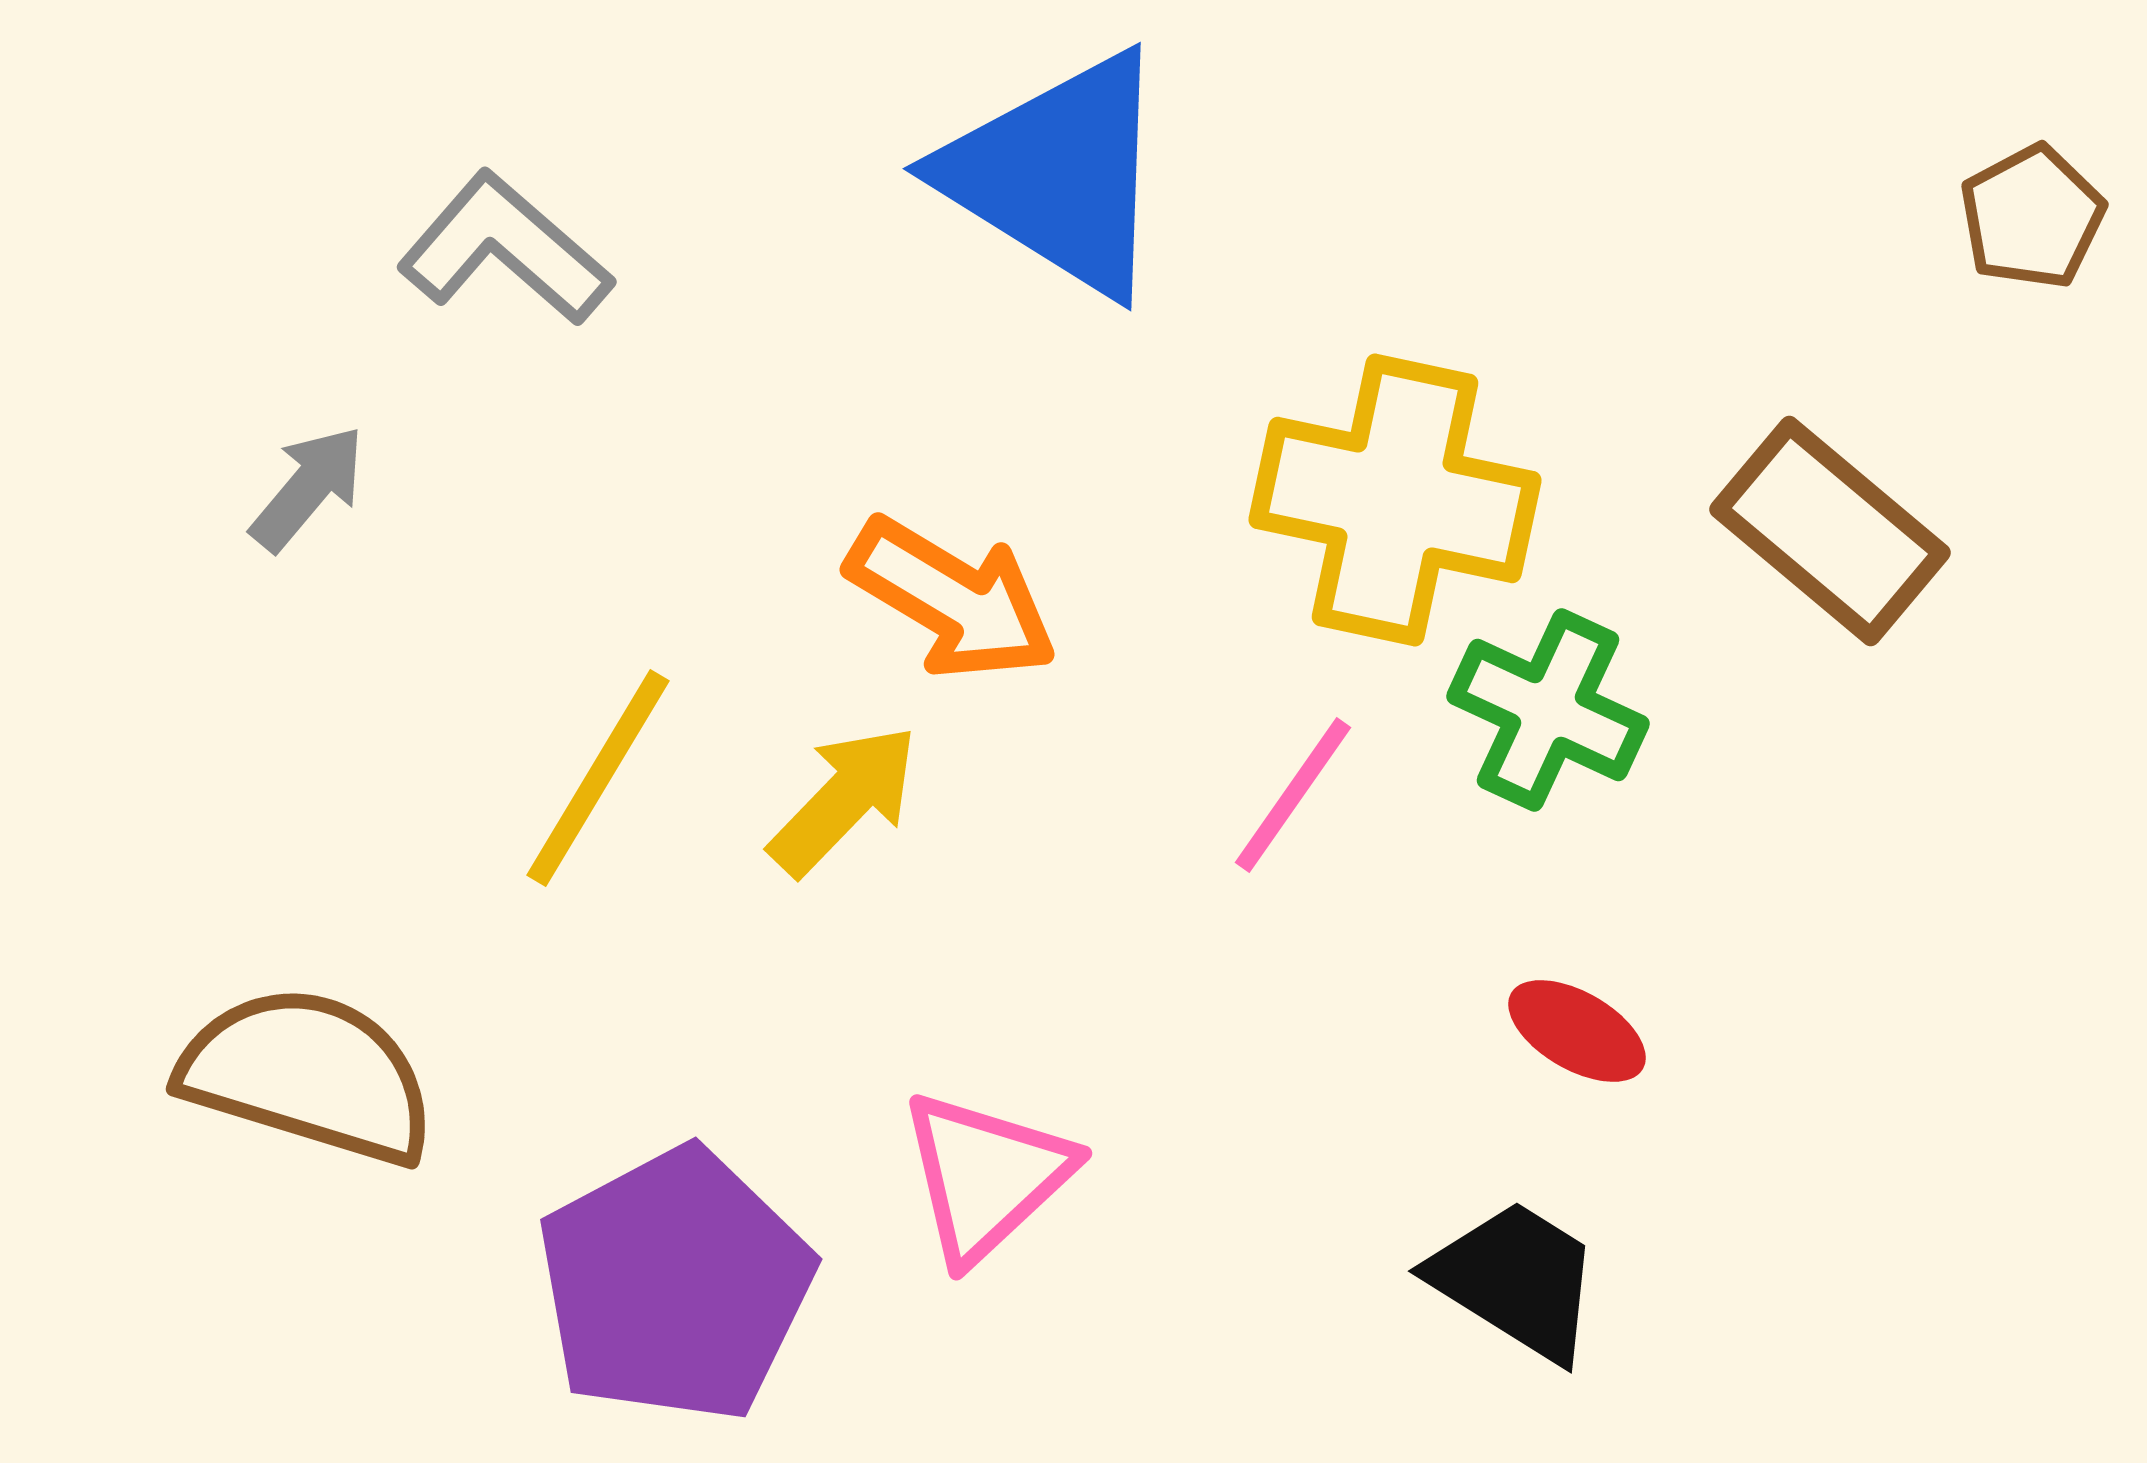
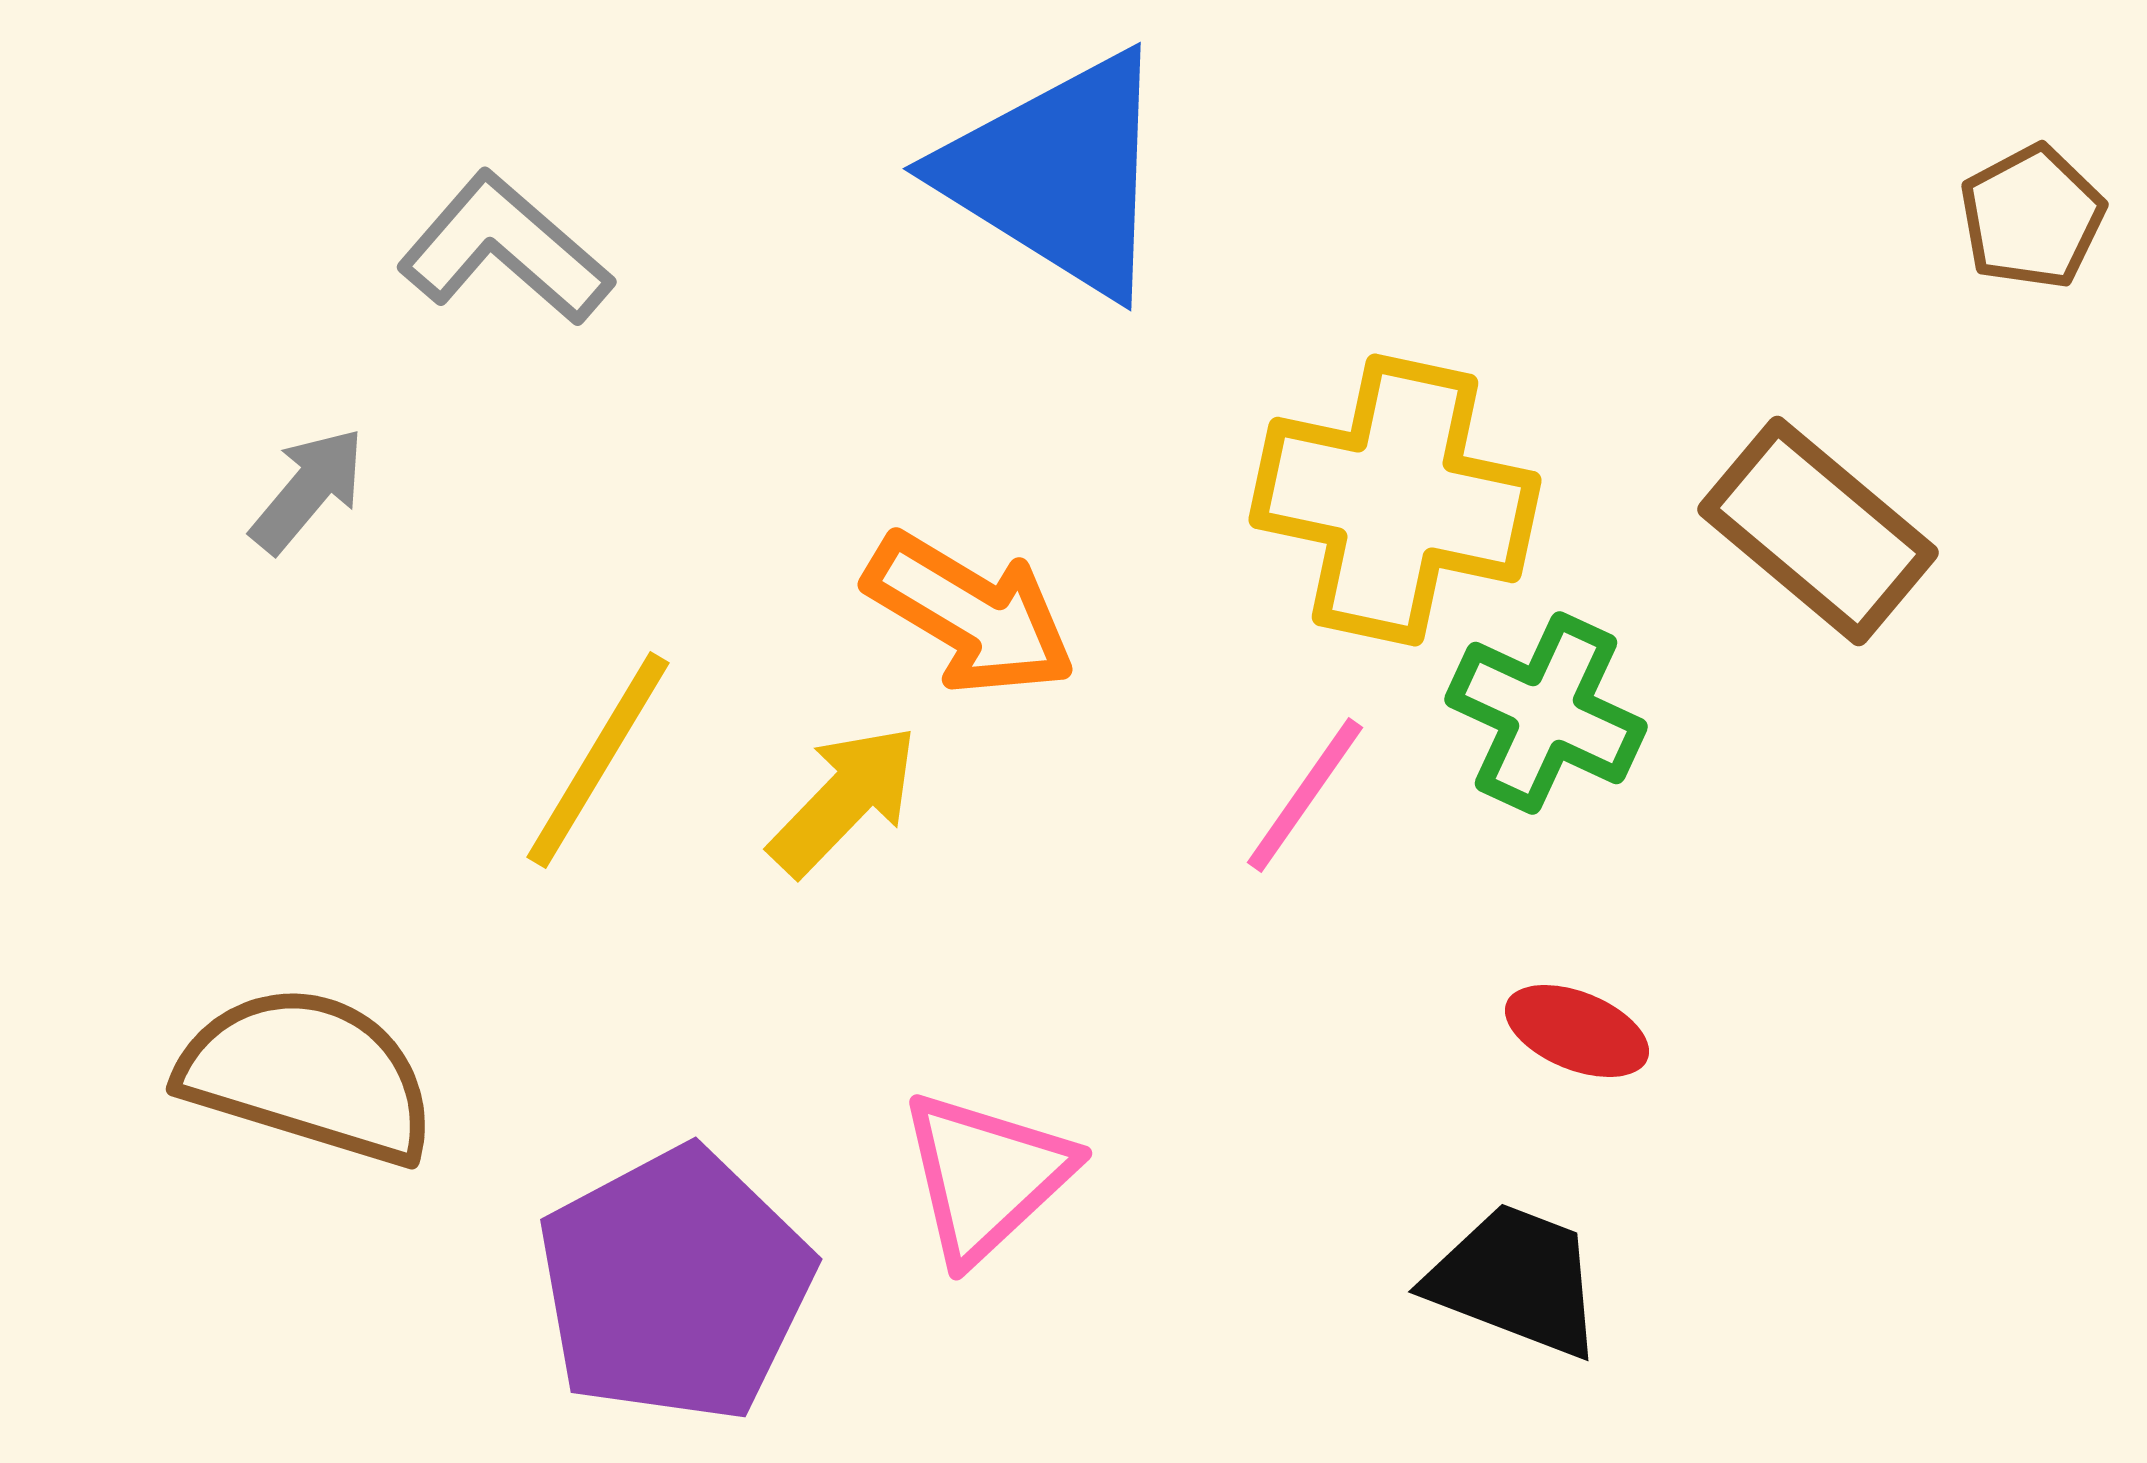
gray arrow: moved 2 px down
brown rectangle: moved 12 px left
orange arrow: moved 18 px right, 15 px down
green cross: moved 2 px left, 3 px down
yellow line: moved 18 px up
pink line: moved 12 px right
red ellipse: rotated 8 degrees counterclockwise
black trapezoid: rotated 11 degrees counterclockwise
